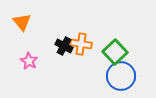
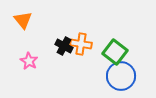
orange triangle: moved 1 px right, 2 px up
green square: rotated 10 degrees counterclockwise
